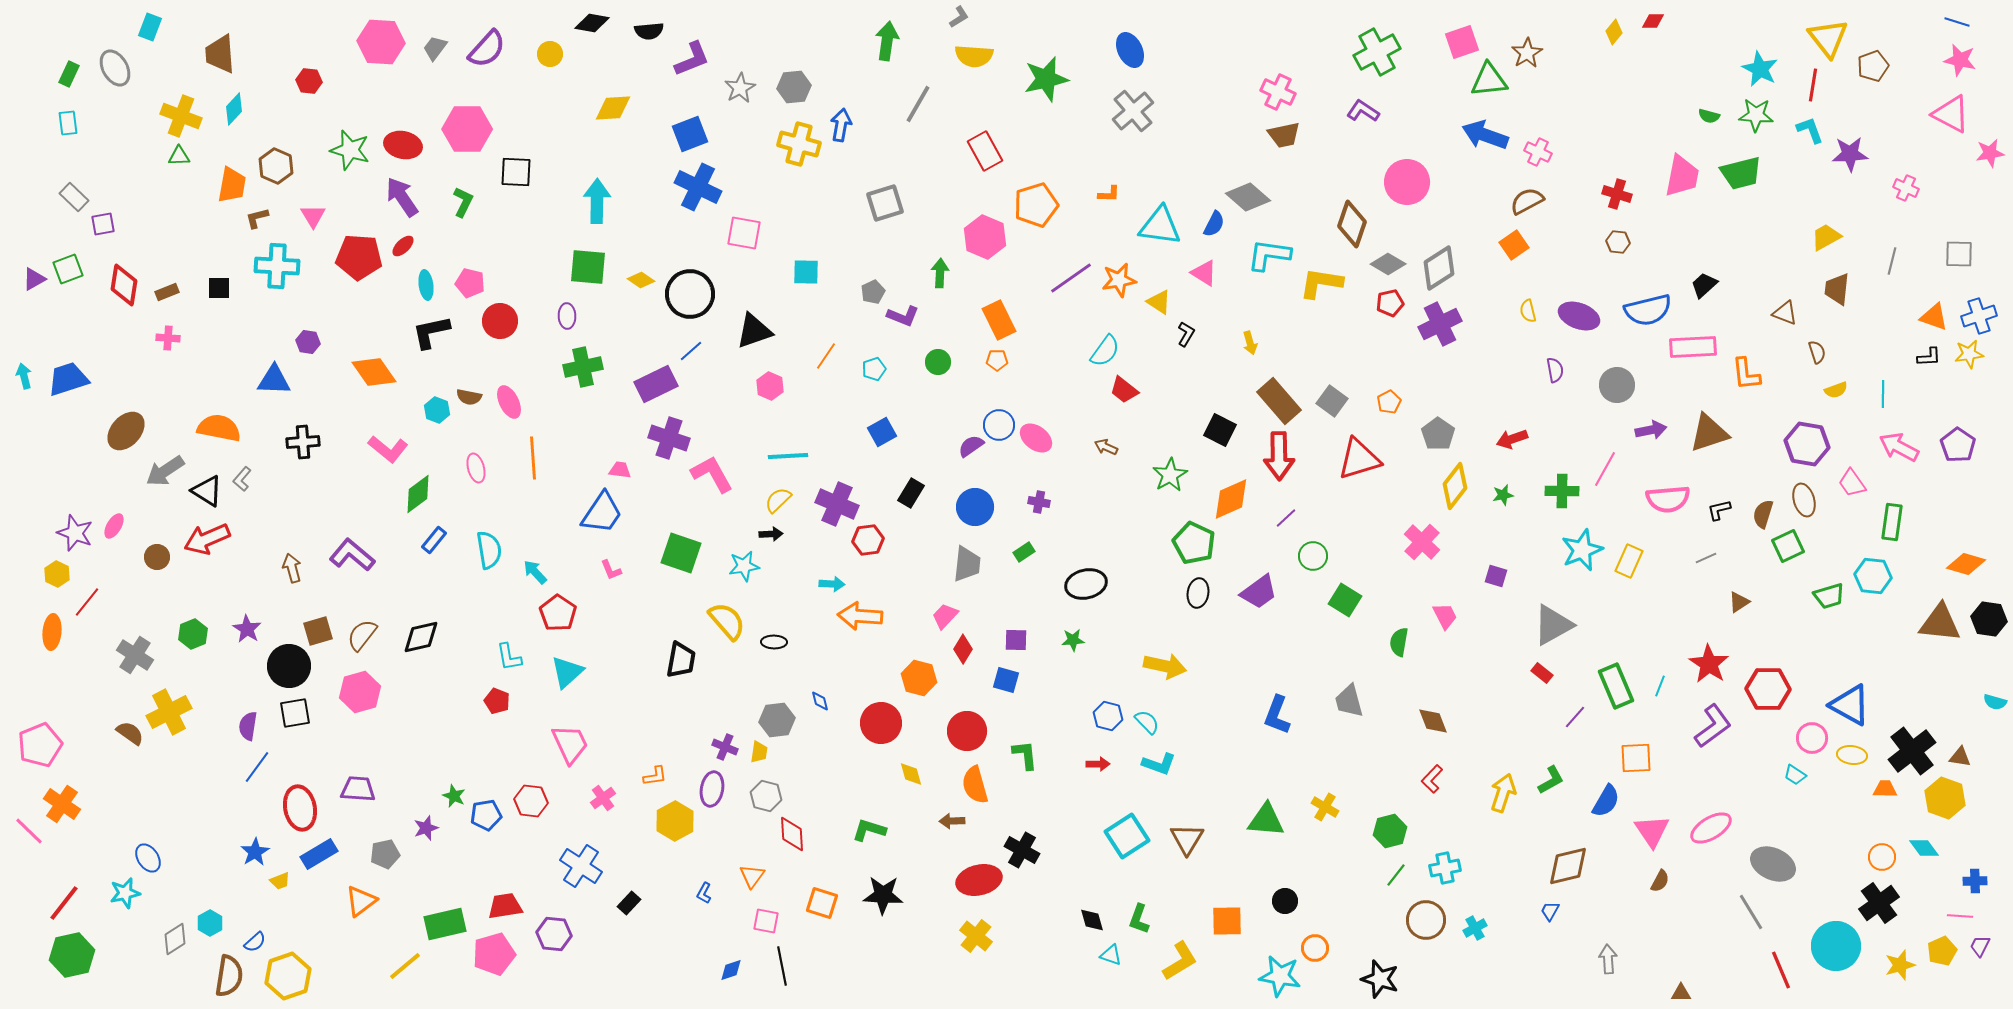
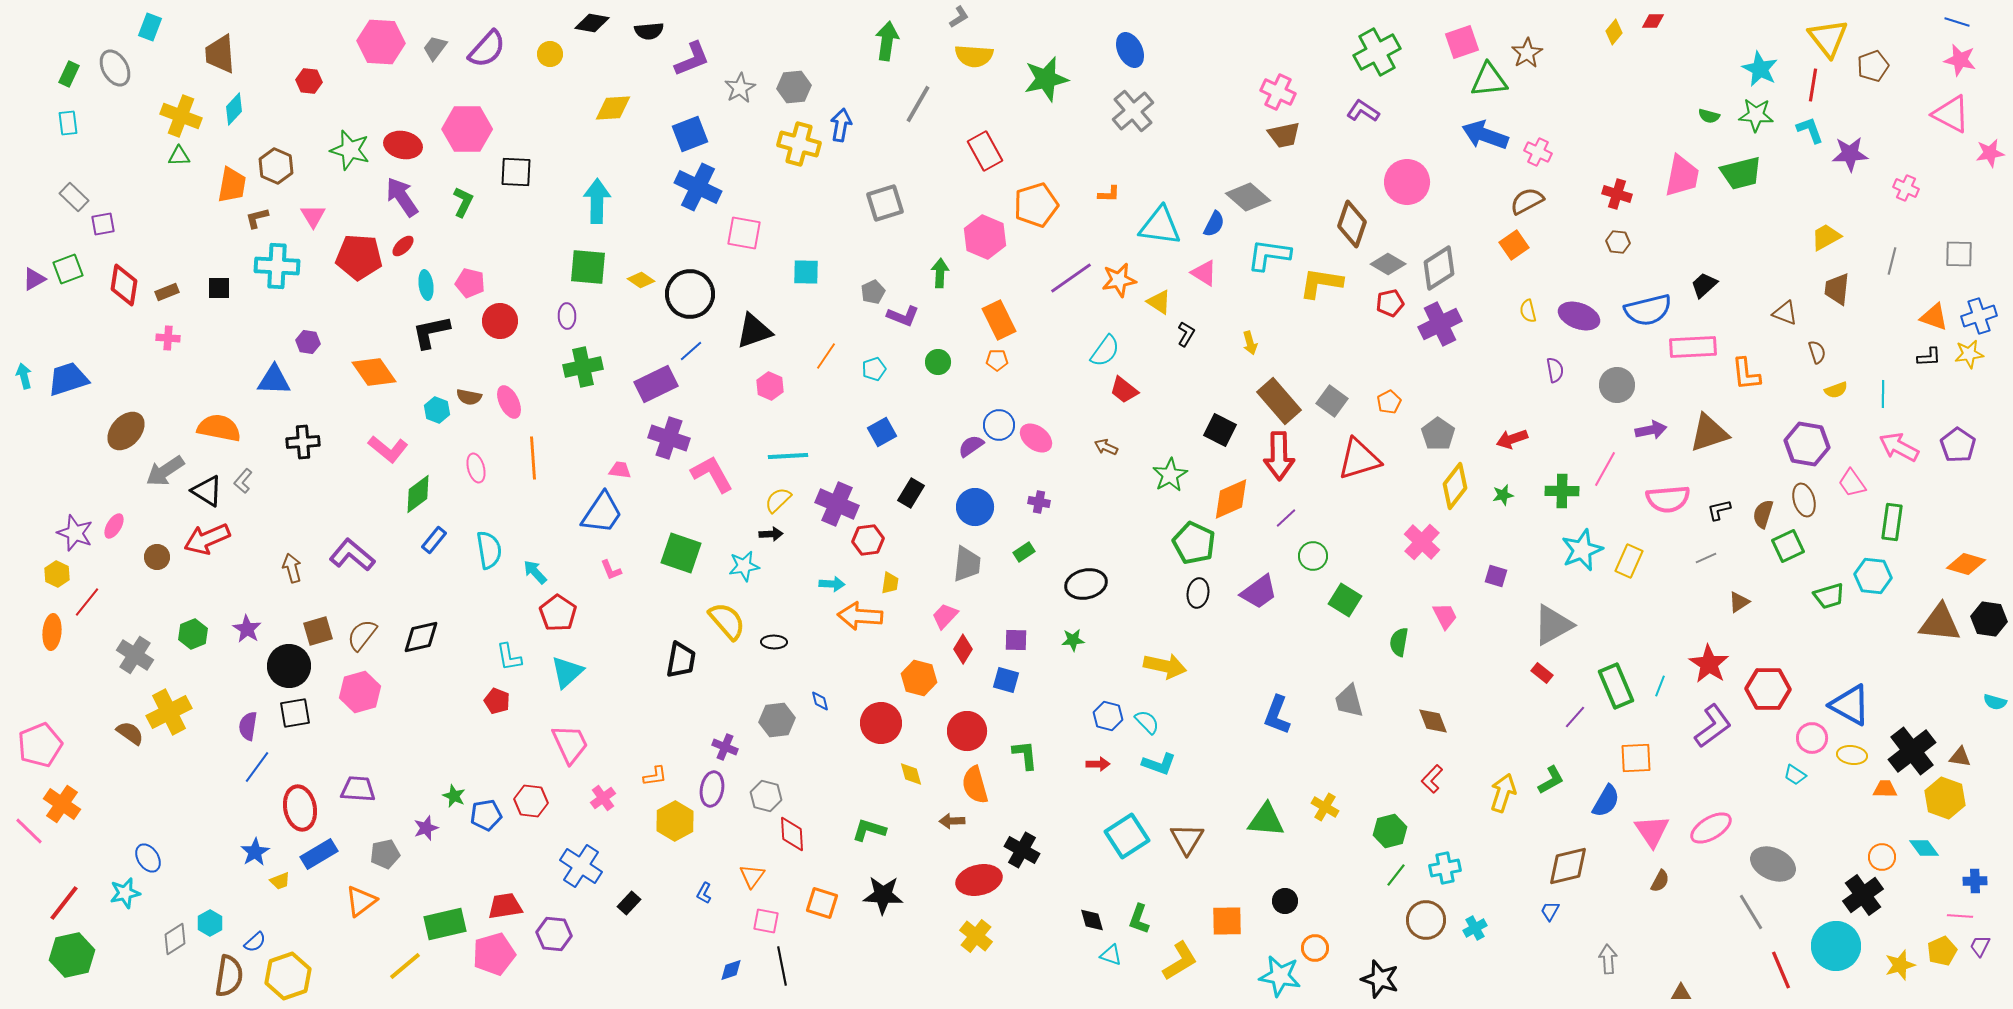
gray L-shape at (242, 479): moved 1 px right, 2 px down
yellow trapezoid at (759, 752): moved 131 px right, 169 px up
black cross at (1879, 903): moved 16 px left, 8 px up
